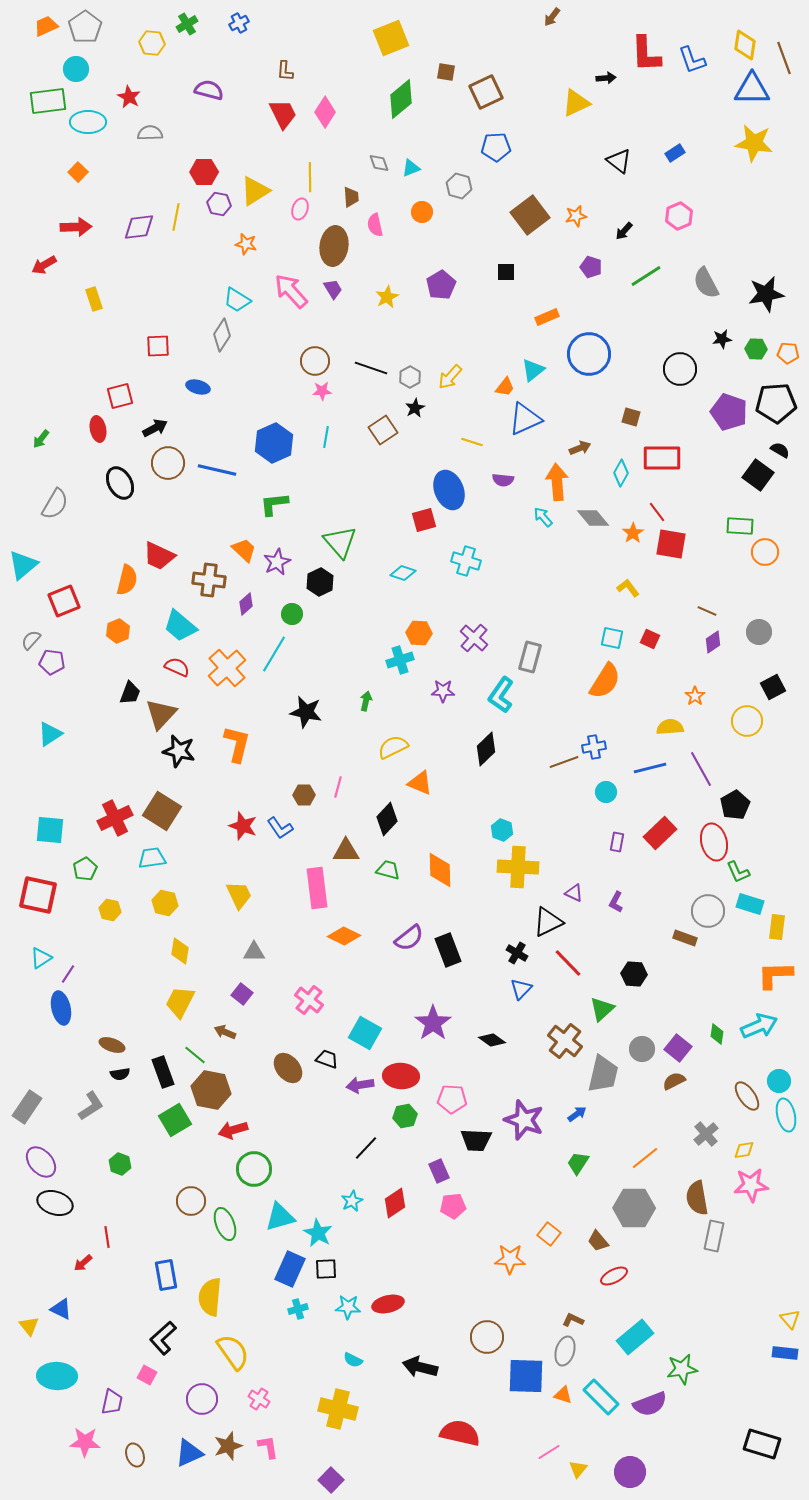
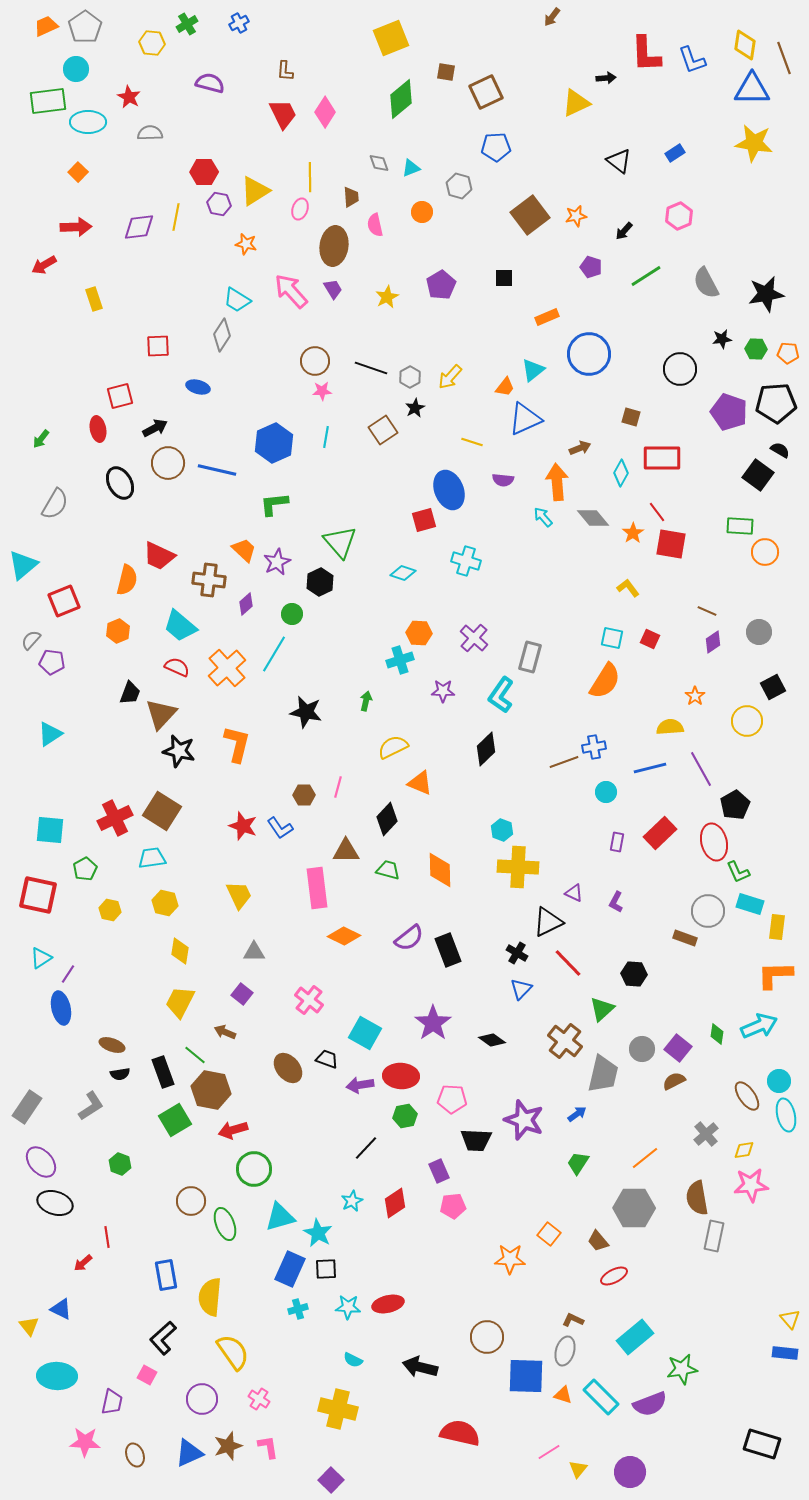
purple semicircle at (209, 90): moved 1 px right, 7 px up
black square at (506, 272): moved 2 px left, 6 px down
